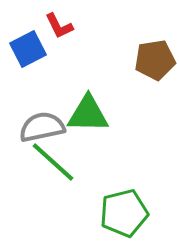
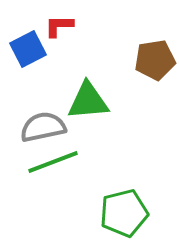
red L-shape: rotated 116 degrees clockwise
green triangle: moved 13 px up; rotated 6 degrees counterclockwise
gray semicircle: moved 1 px right
green line: rotated 63 degrees counterclockwise
